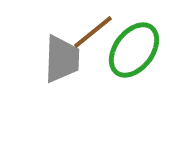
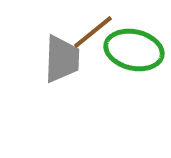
green ellipse: rotated 66 degrees clockwise
